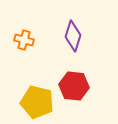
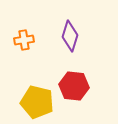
purple diamond: moved 3 px left
orange cross: rotated 24 degrees counterclockwise
